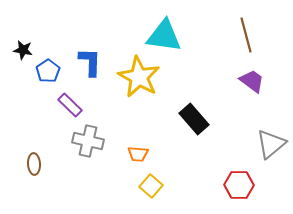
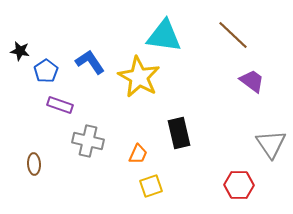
brown line: moved 13 px left; rotated 32 degrees counterclockwise
black star: moved 3 px left, 1 px down
blue L-shape: rotated 36 degrees counterclockwise
blue pentagon: moved 2 px left
purple rectangle: moved 10 px left; rotated 25 degrees counterclockwise
black rectangle: moved 15 px left, 14 px down; rotated 28 degrees clockwise
gray triangle: rotated 24 degrees counterclockwise
orange trapezoid: rotated 70 degrees counterclockwise
yellow square: rotated 30 degrees clockwise
